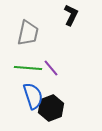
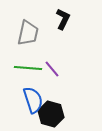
black L-shape: moved 8 px left, 4 px down
purple line: moved 1 px right, 1 px down
blue semicircle: moved 4 px down
black hexagon: moved 6 px down; rotated 25 degrees counterclockwise
